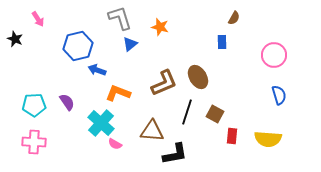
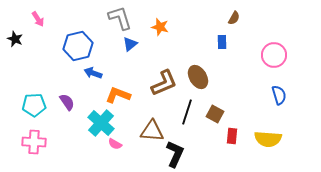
blue arrow: moved 4 px left, 3 px down
orange L-shape: moved 2 px down
black L-shape: rotated 56 degrees counterclockwise
